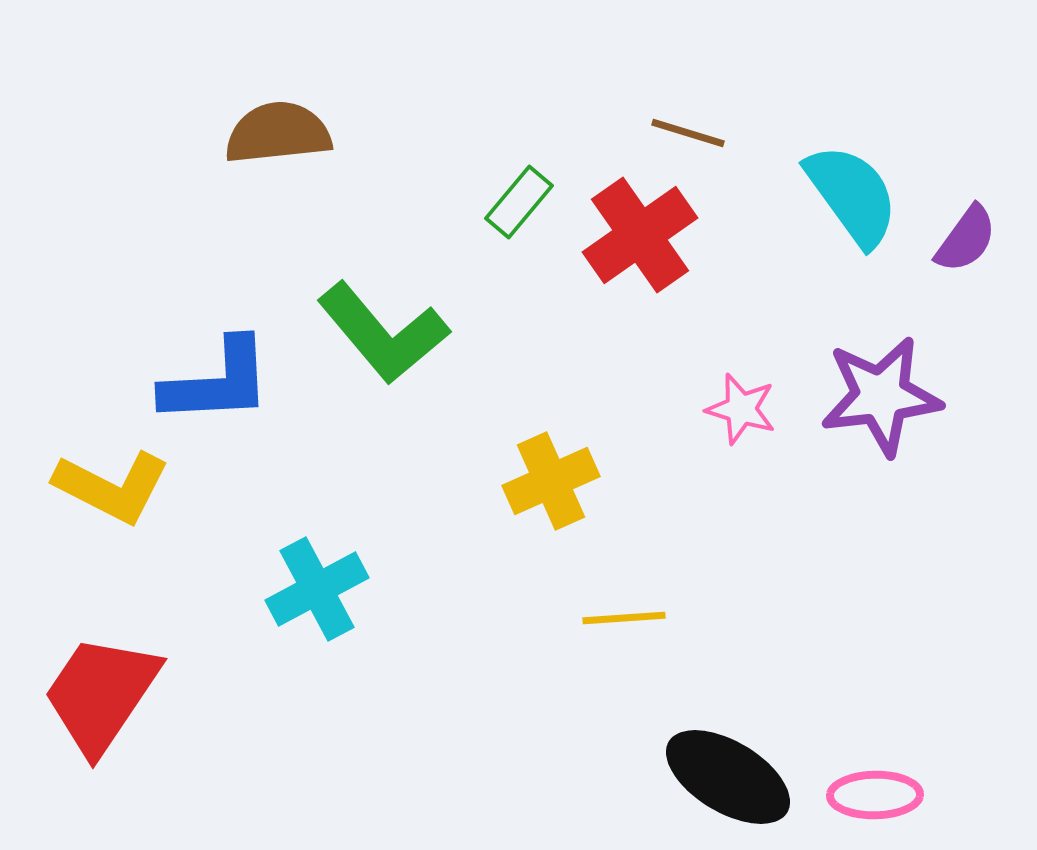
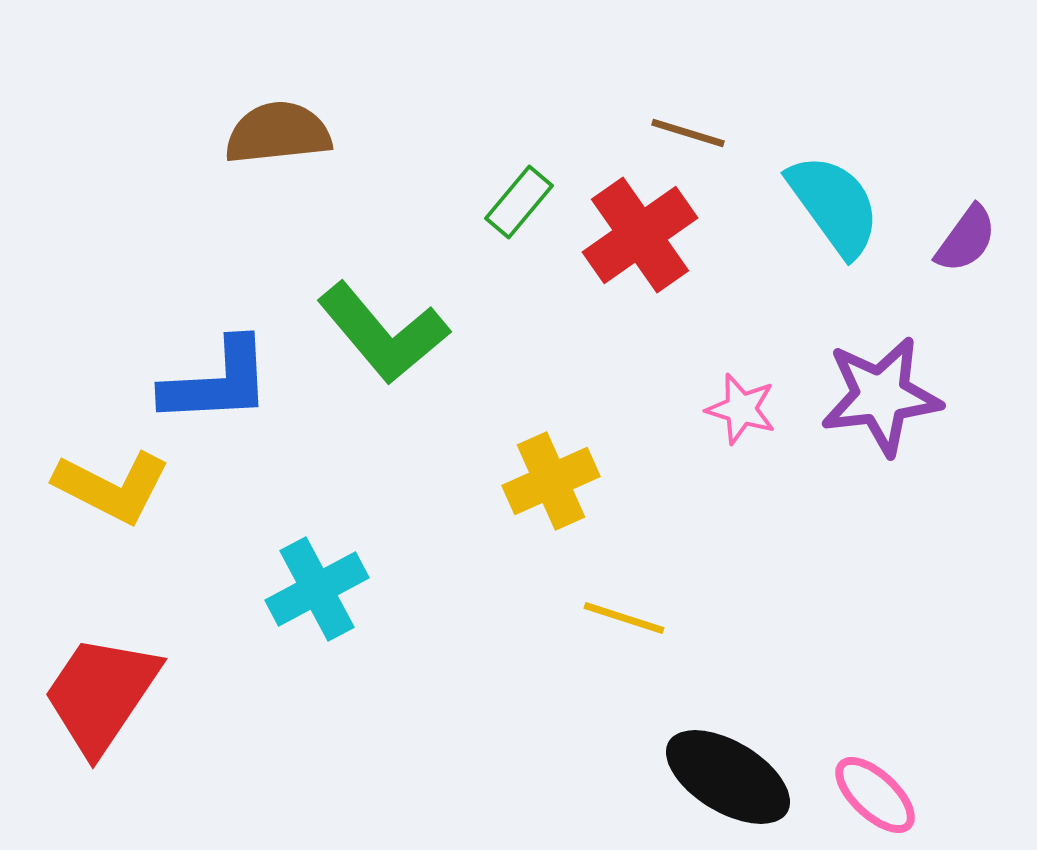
cyan semicircle: moved 18 px left, 10 px down
yellow line: rotated 22 degrees clockwise
pink ellipse: rotated 44 degrees clockwise
